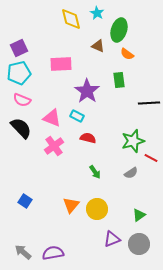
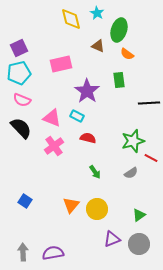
pink rectangle: rotated 10 degrees counterclockwise
gray arrow: rotated 48 degrees clockwise
